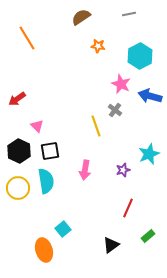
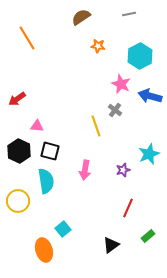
pink triangle: rotated 40 degrees counterclockwise
black square: rotated 24 degrees clockwise
yellow circle: moved 13 px down
